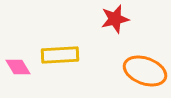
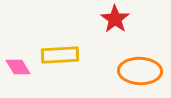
red star: rotated 24 degrees counterclockwise
orange ellipse: moved 5 px left; rotated 18 degrees counterclockwise
